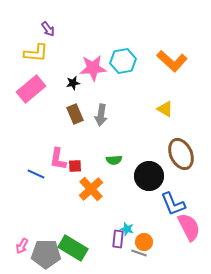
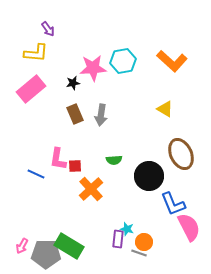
green rectangle: moved 4 px left, 2 px up
